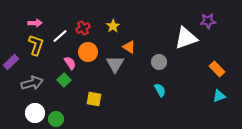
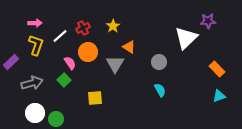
white triangle: rotated 25 degrees counterclockwise
yellow square: moved 1 px right, 1 px up; rotated 14 degrees counterclockwise
